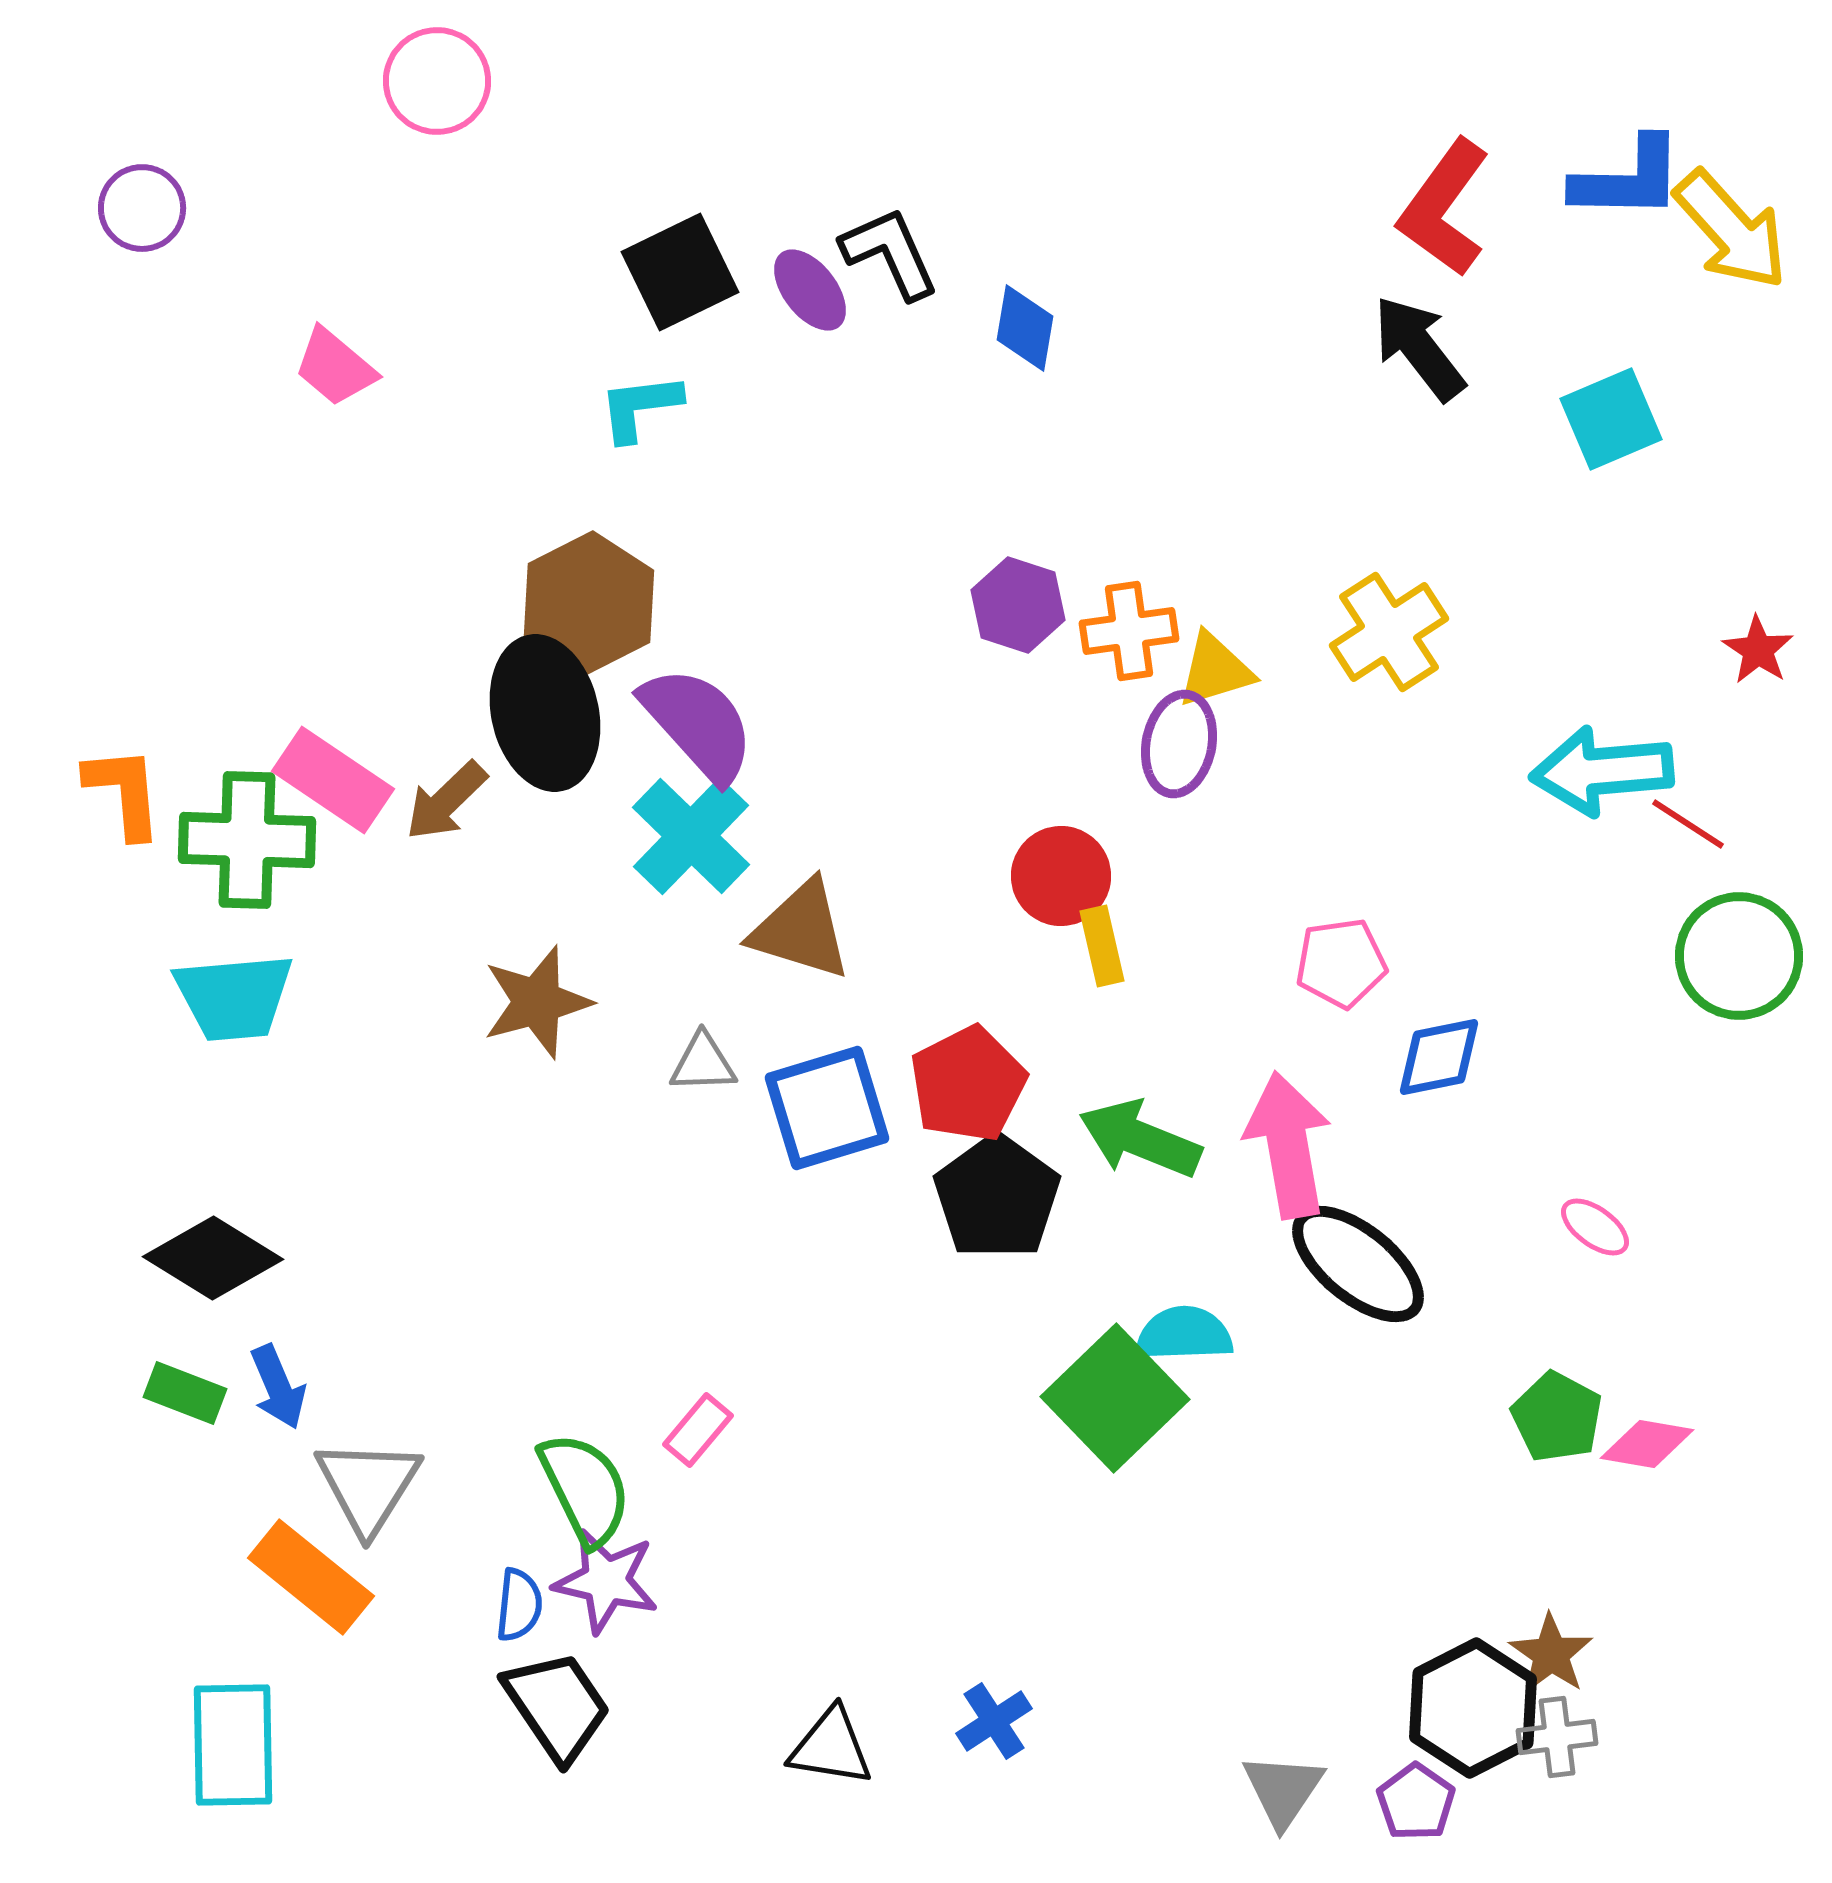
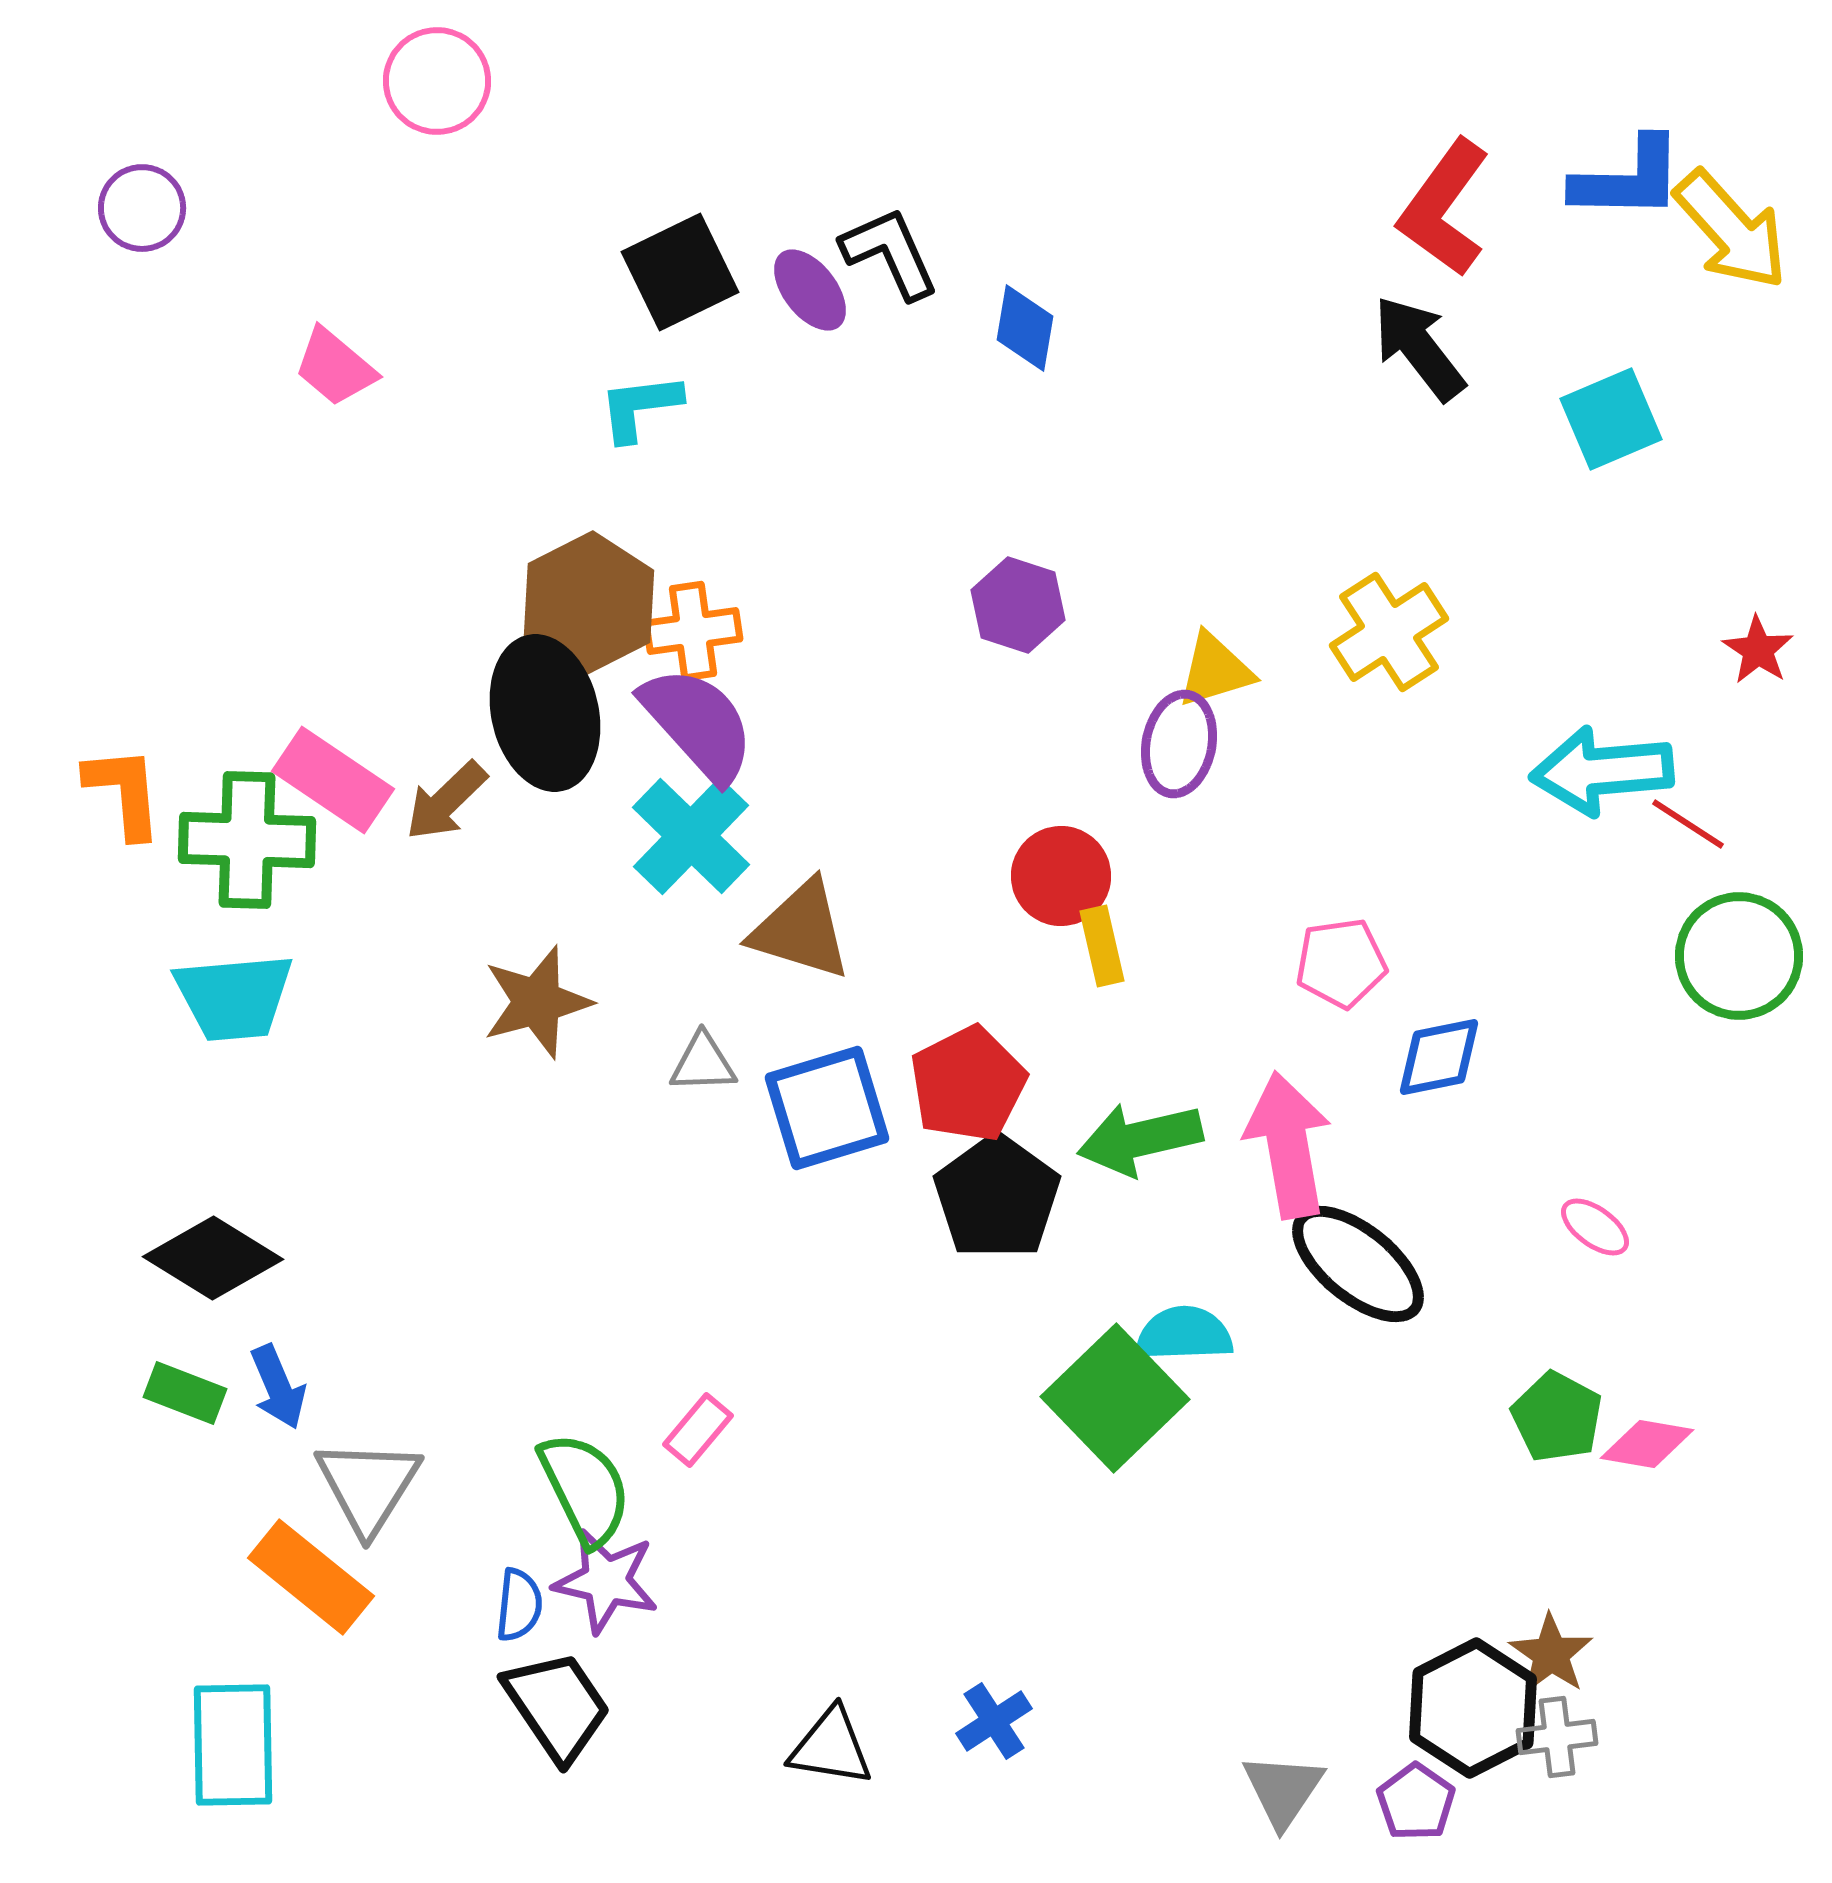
orange cross at (1129, 631): moved 436 px left
green arrow at (1140, 1139): rotated 35 degrees counterclockwise
